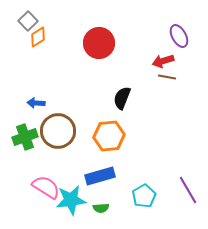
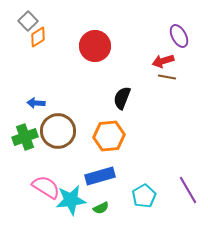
red circle: moved 4 px left, 3 px down
green semicircle: rotated 21 degrees counterclockwise
